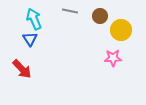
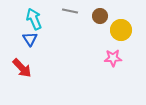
red arrow: moved 1 px up
